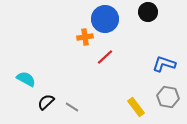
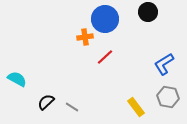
blue L-shape: rotated 50 degrees counterclockwise
cyan semicircle: moved 9 px left
